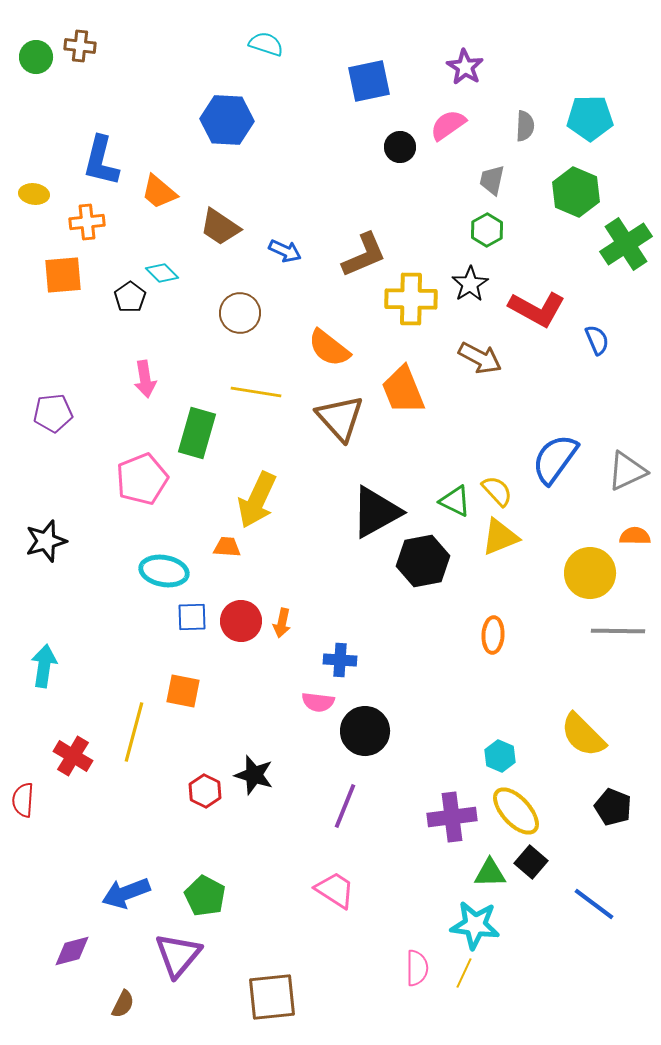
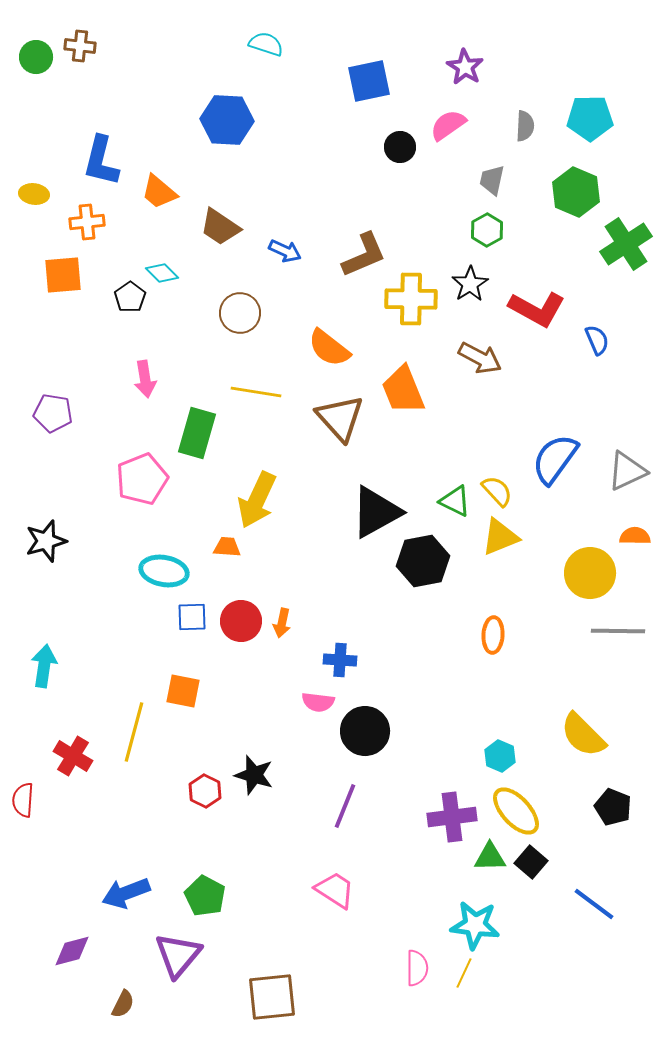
purple pentagon at (53, 413): rotated 15 degrees clockwise
green triangle at (490, 873): moved 16 px up
